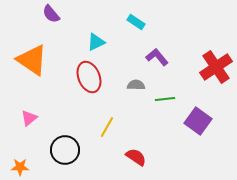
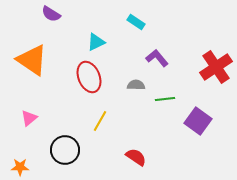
purple semicircle: rotated 18 degrees counterclockwise
purple L-shape: moved 1 px down
yellow line: moved 7 px left, 6 px up
